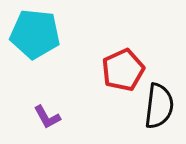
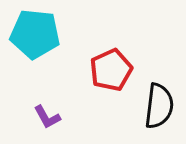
red pentagon: moved 12 px left
